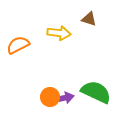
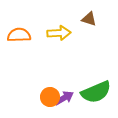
yellow arrow: rotated 10 degrees counterclockwise
orange semicircle: moved 1 px right, 10 px up; rotated 25 degrees clockwise
green semicircle: rotated 132 degrees clockwise
purple arrow: rotated 18 degrees counterclockwise
